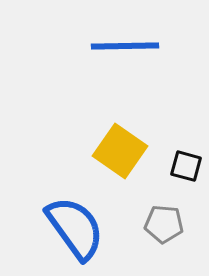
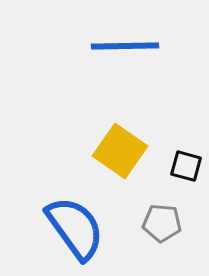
gray pentagon: moved 2 px left, 1 px up
